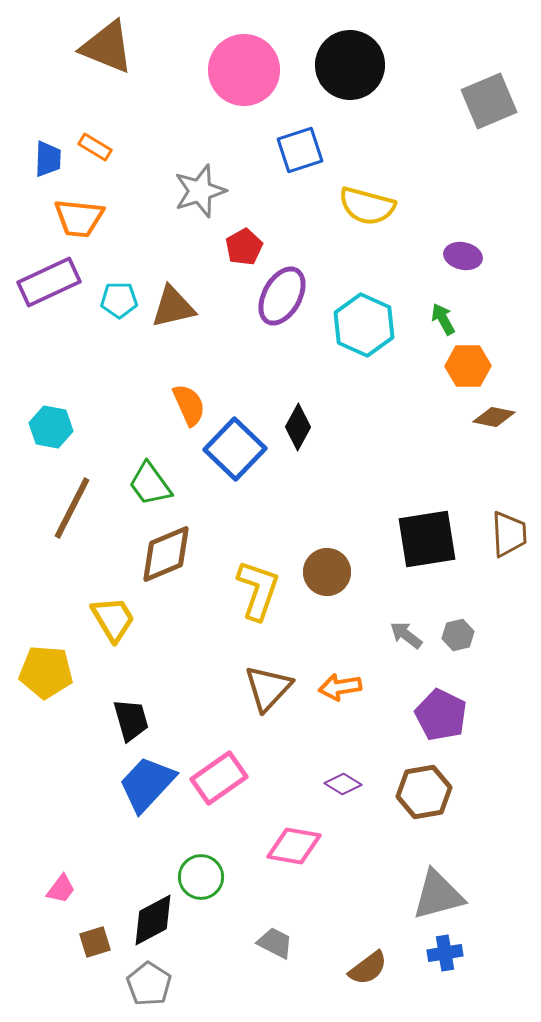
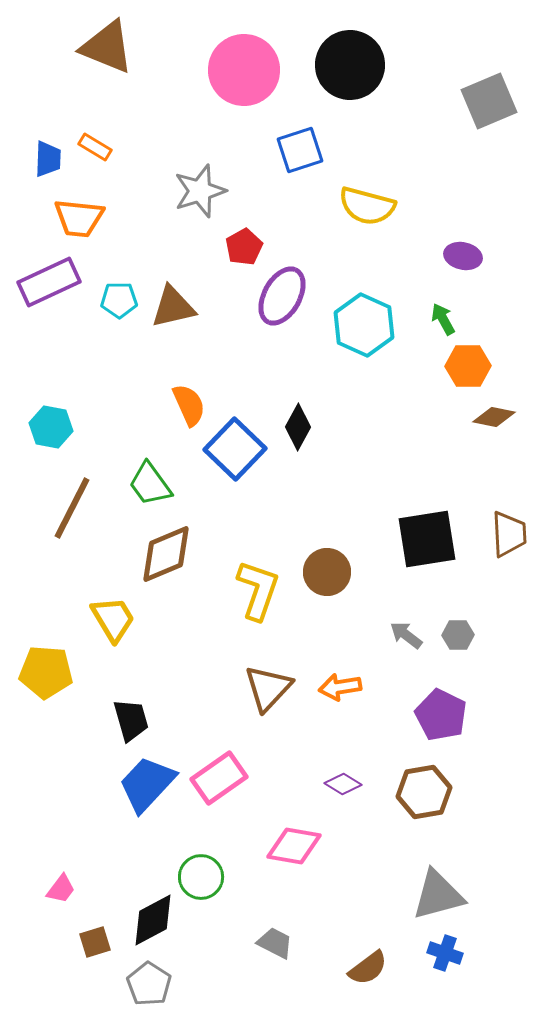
gray hexagon at (458, 635): rotated 12 degrees clockwise
blue cross at (445, 953): rotated 28 degrees clockwise
